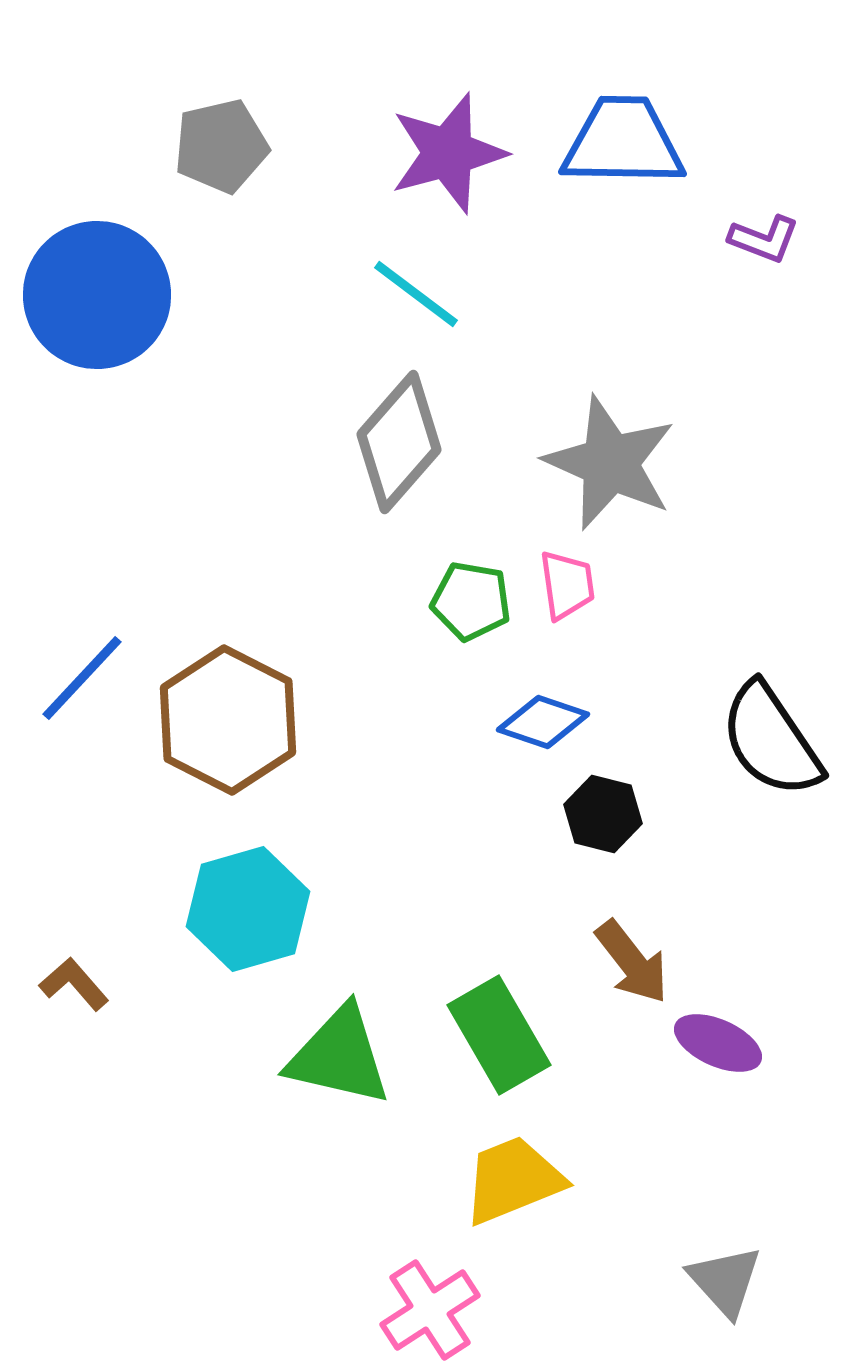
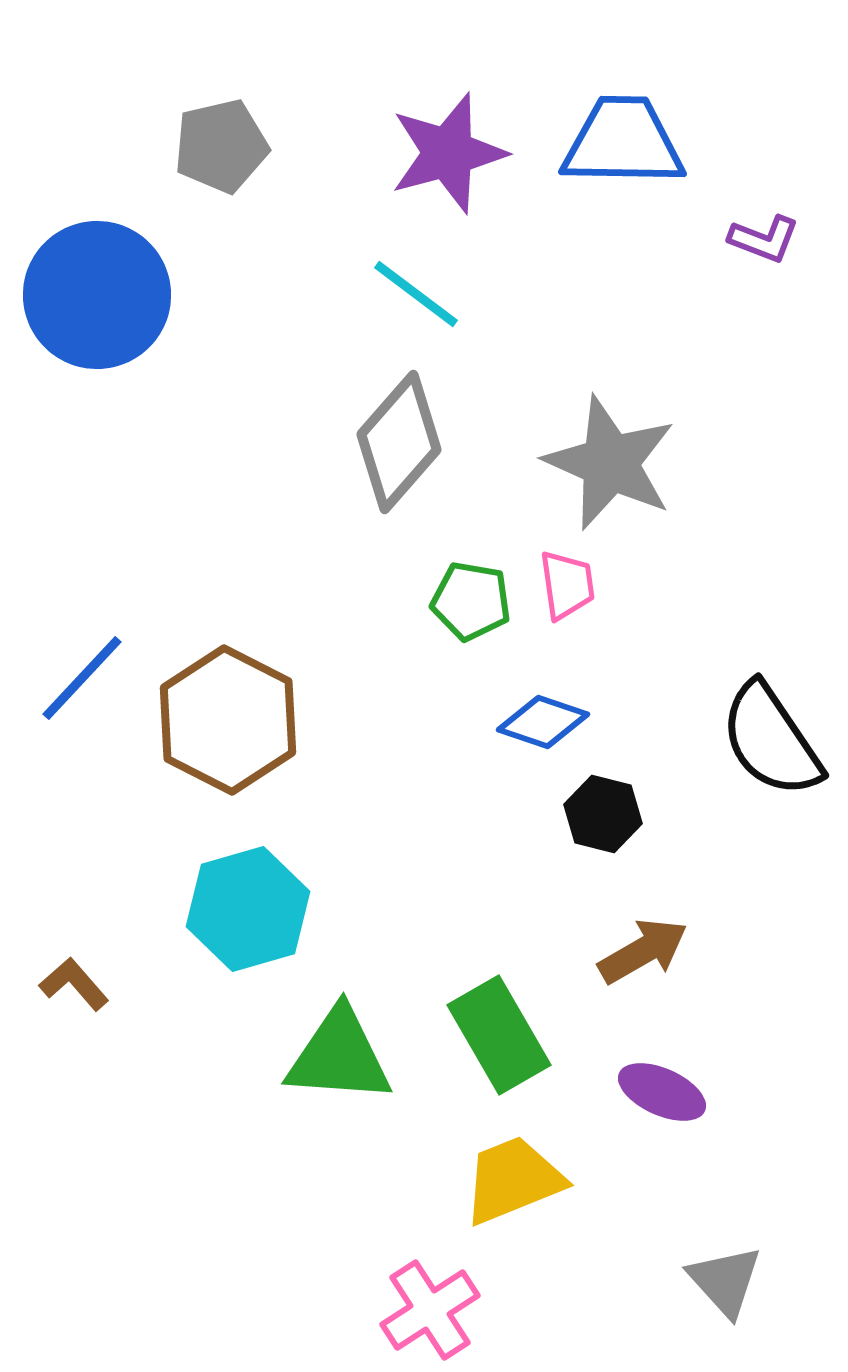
brown arrow: moved 11 px right, 11 px up; rotated 82 degrees counterclockwise
purple ellipse: moved 56 px left, 49 px down
green triangle: rotated 9 degrees counterclockwise
